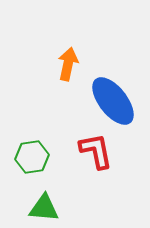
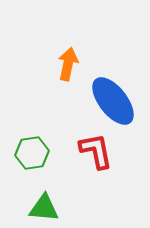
green hexagon: moved 4 px up
